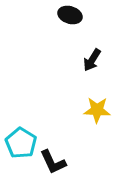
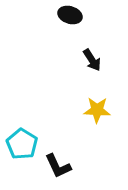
black arrow: rotated 65 degrees counterclockwise
cyan pentagon: moved 1 px right, 1 px down
black L-shape: moved 5 px right, 4 px down
